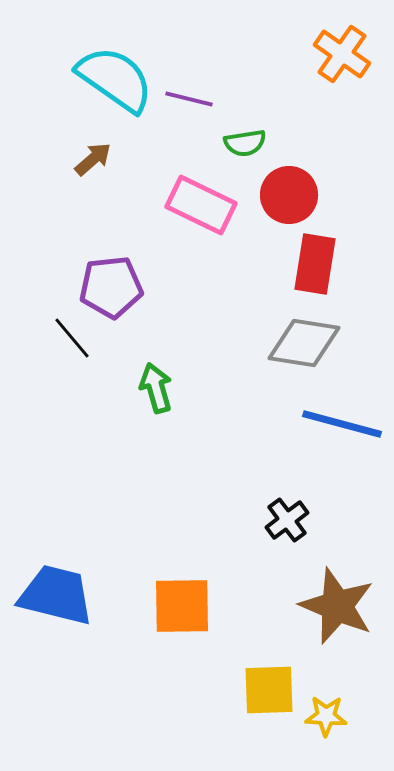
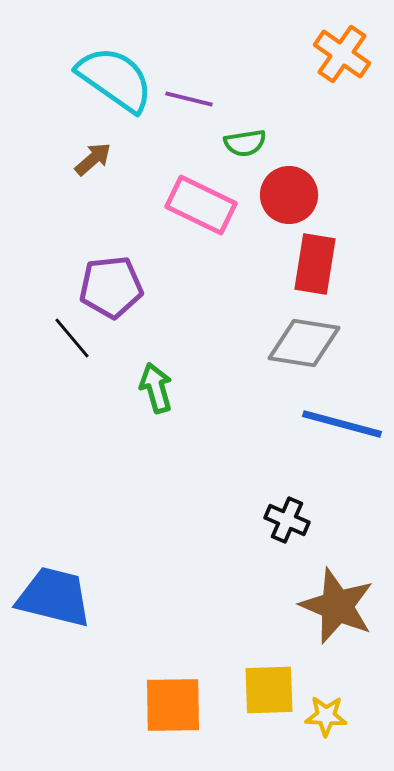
black cross: rotated 30 degrees counterclockwise
blue trapezoid: moved 2 px left, 2 px down
orange square: moved 9 px left, 99 px down
